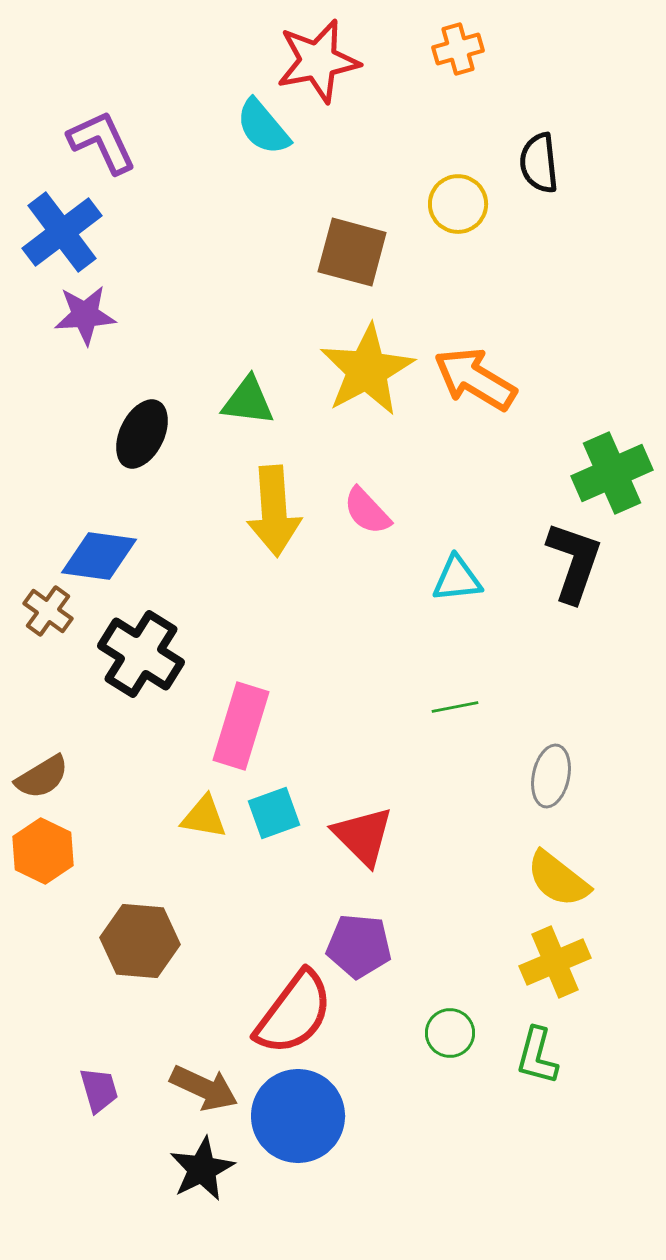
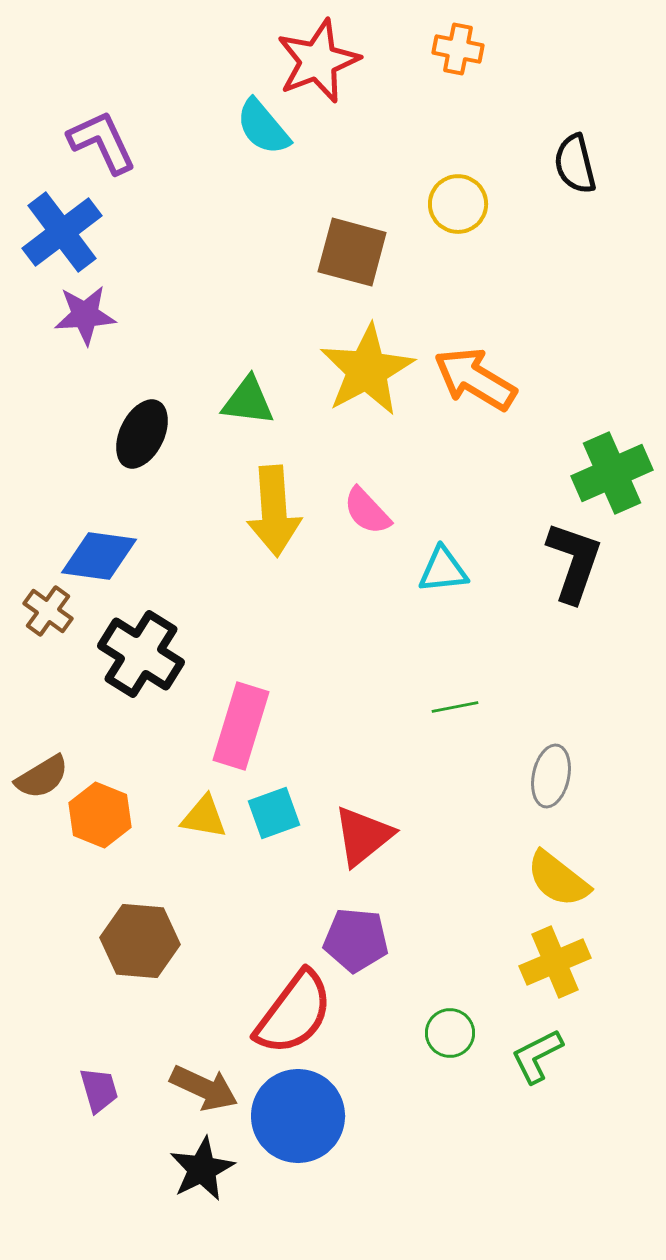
orange cross: rotated 27 degrees clockwise
red star: rotated 10 degrees counterclockwise
black semicircle: moved 36 px right, 1 px down; rotated 8 degrees counterclockwise
cyan triangle: moved 14 px left, 9 px up
red triangle: rotated 36 degrees clockwise
orange hexagon: moved 57 px right, 36 px up; rotated 4 degrees counterclockwise
purple pentagon: moved 3 px left, 6 px up
green L-shape: rotated 48 degrees clockwise
